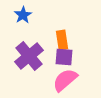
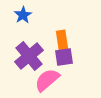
purple square: rotated 12 degrees counterclockwise
pink semicircle: moved 18 px left
